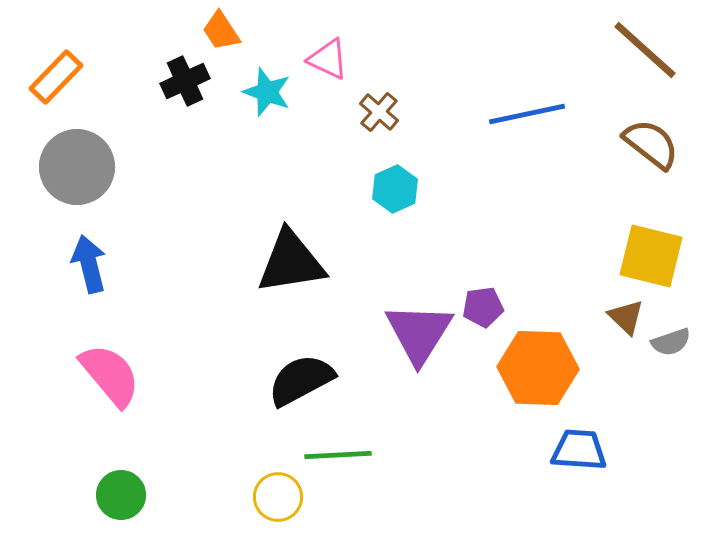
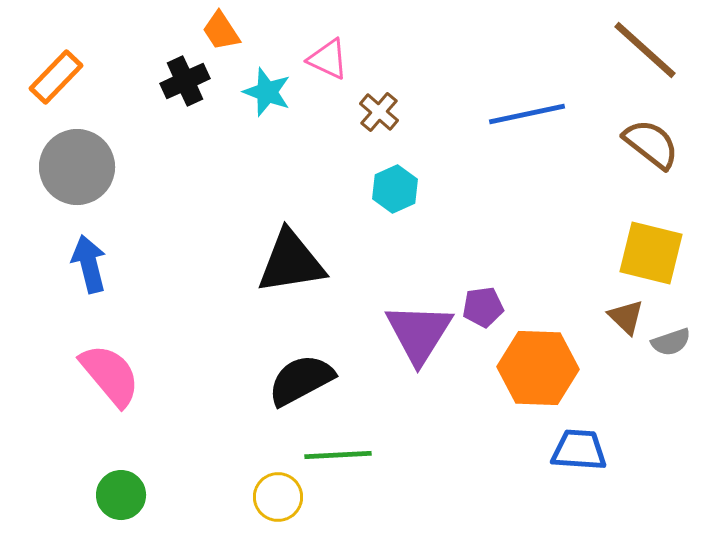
yellow square: moved 3 px up
